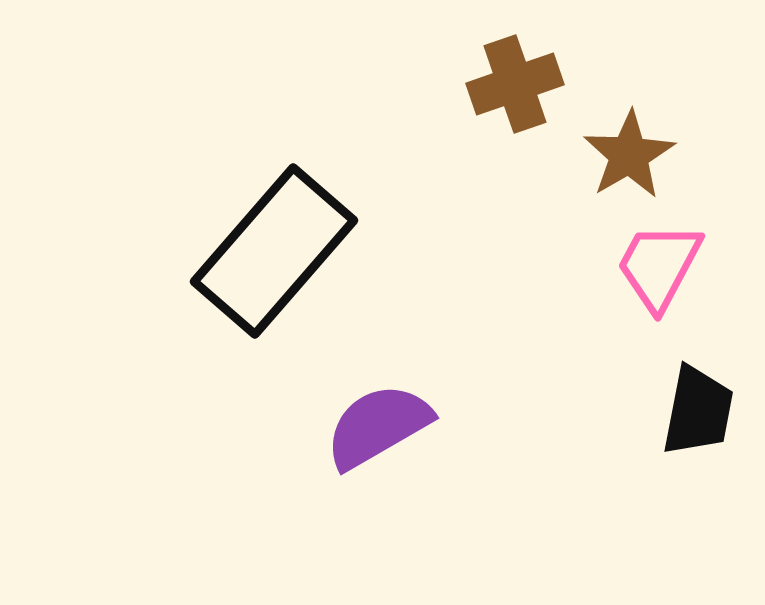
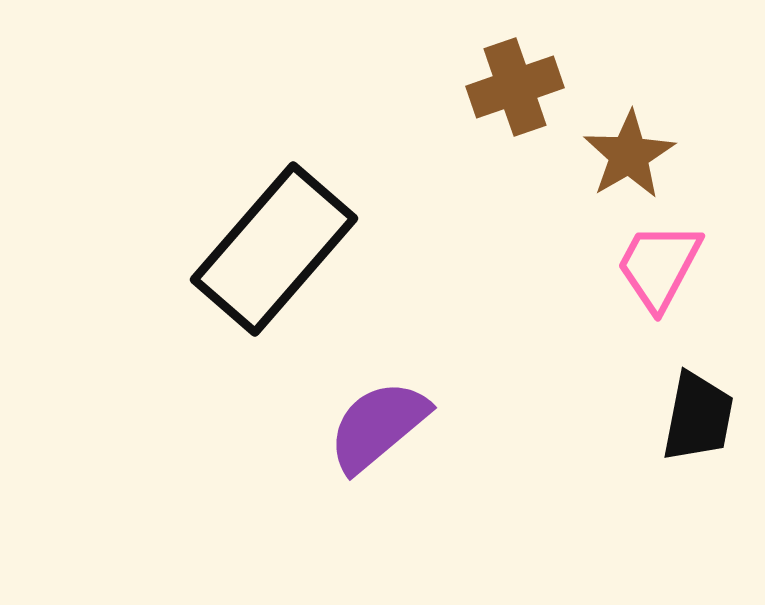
brown cross: moved 3 px down
black rectangle: moved 2 px up
black trapezoid: moved 6 px down
purple semicircle: rotated 10 degrees counterclockwise
